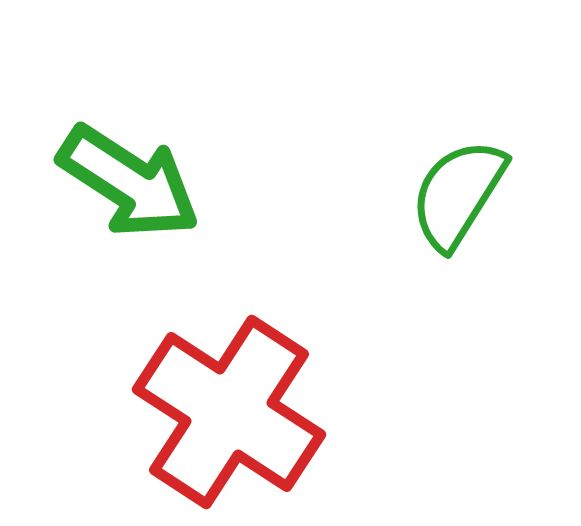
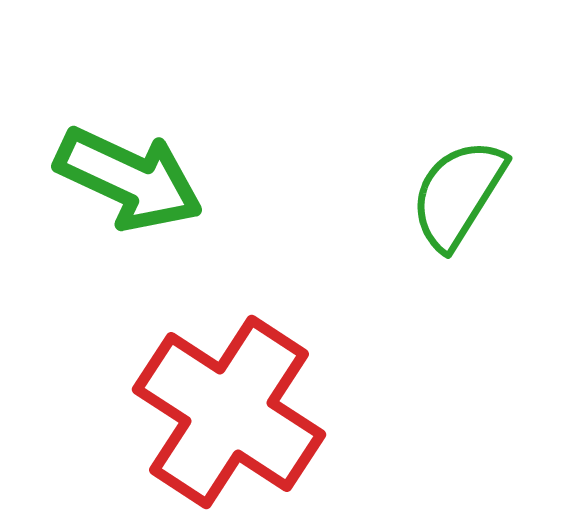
green arrow: moved 3 px up; rotated 8 degrees counterclockwise
